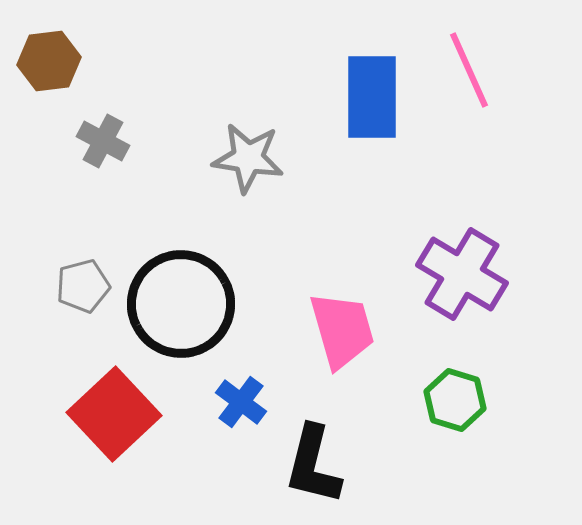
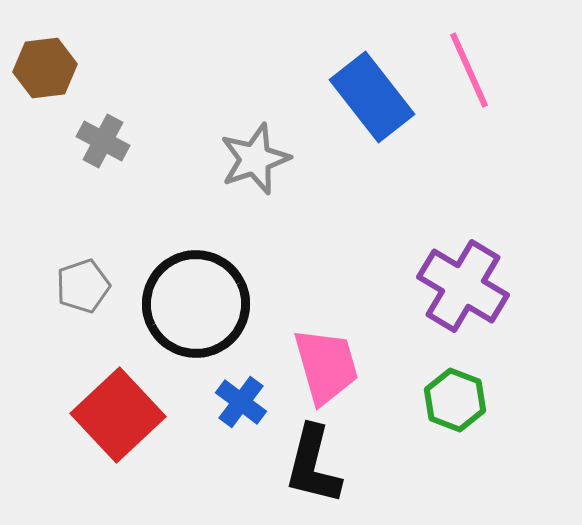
brown hexagon: moved 4 px left, 7 px down
blue rectangle: rotated 38 degrees counterclockwise
gray star: moved 7 px right, 1 px down; rotated 28 degrees counterclockwise
purple cross: moved 1 px right, 12 px down
gray pentagon: rotated 4 degrees counterclockwise
black circle: moved 15 px right
pink trapezoid: moved 16 px left, 36 px down
green hexagon: rotated 4 degrees clockwise
red square: moved 4 px right, 1 px down
